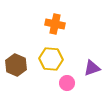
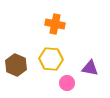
purple triangle: moved 2 px left; rotated 30 degrees clockwise
